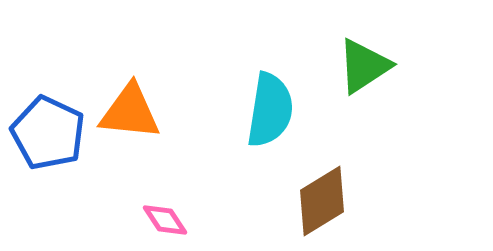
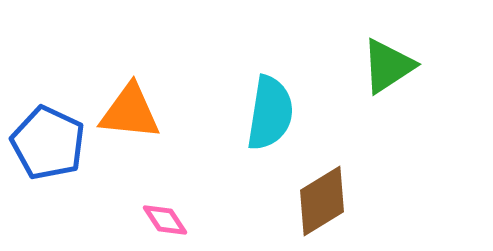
green triangle: moved 24 px right
cyan semicircle: moved 3 px down
blue pentagon: moved 10 px down
